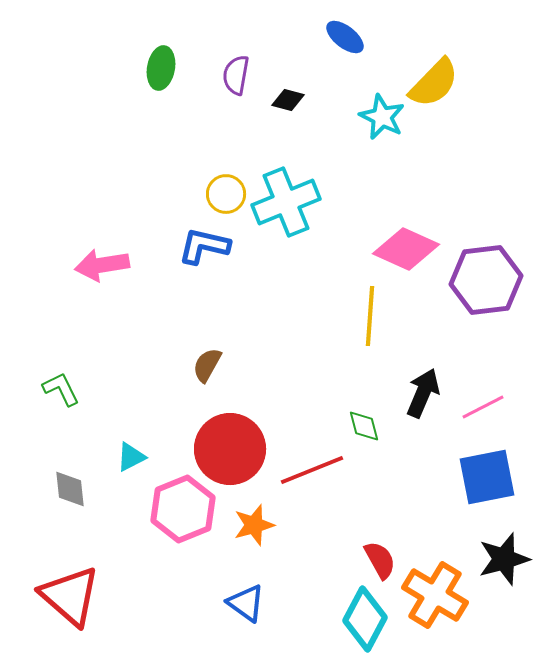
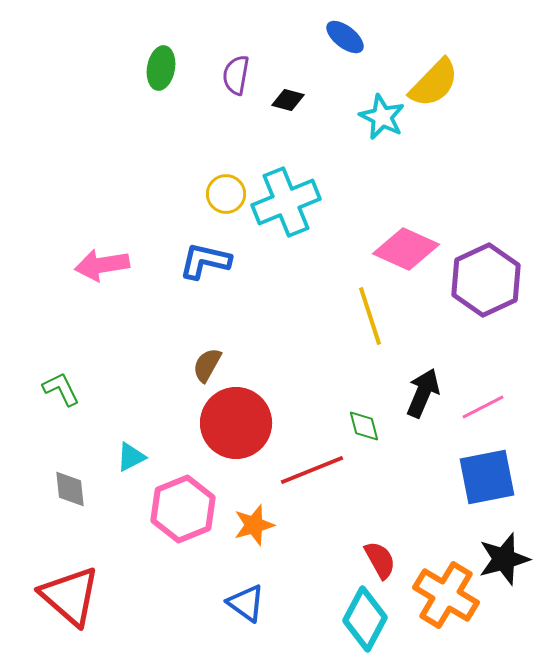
blue L-shape: moved 1 px right, 15 px down
purple hexagon: rotated 18 degrees counterclockwise
yellow line: rotated 22 degrees counterclockwise
red circle: moved 6 px right, 26 px up
orange cross: moved 11 px right
